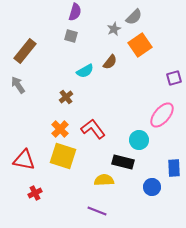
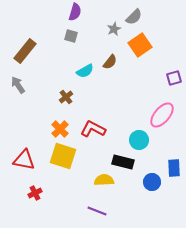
red L-shape: rotated 25 degrees counterclockwise
blue circle: moved 5 px up
